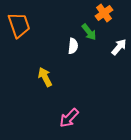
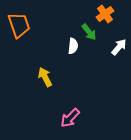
orange cross: moved 1 px right, 1 px down
pink arrow: moved 1 px right
